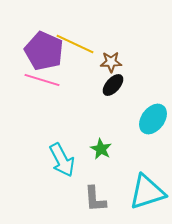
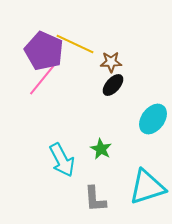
pink line: rotated 68 degrees counterclockwise
cyan triangle: moved 5 px up
